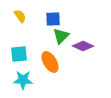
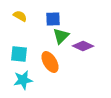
yellow semicircle: rotated 24 degrees counterclockwise
cyan square: rotated 12 degrees clockwise
cyan star: rotated 12 degrees counterclockwise
